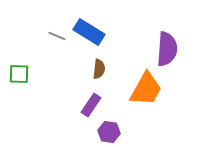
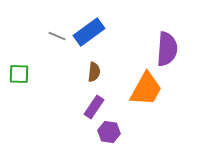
blue rectangle: rotated 68 degrees counterclockwise
brown semicircle: moved 5 px left, 3 px down
purple rectangle: moved 3 px right, 2 px down
